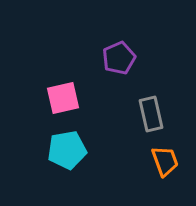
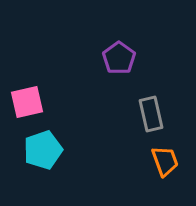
purple pentagon: rotated 12 degrees counterclockwise
pink square: moved 36 px left, 4 px down
cyan pentagon: moved 24 px left; rotated 9 degrees counterclockwise
